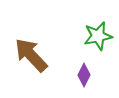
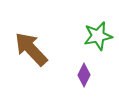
brown arrow: moved 6 px up
